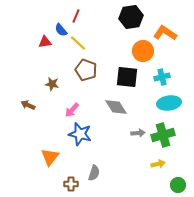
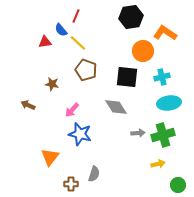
gray semicircle: moved 1 px down
